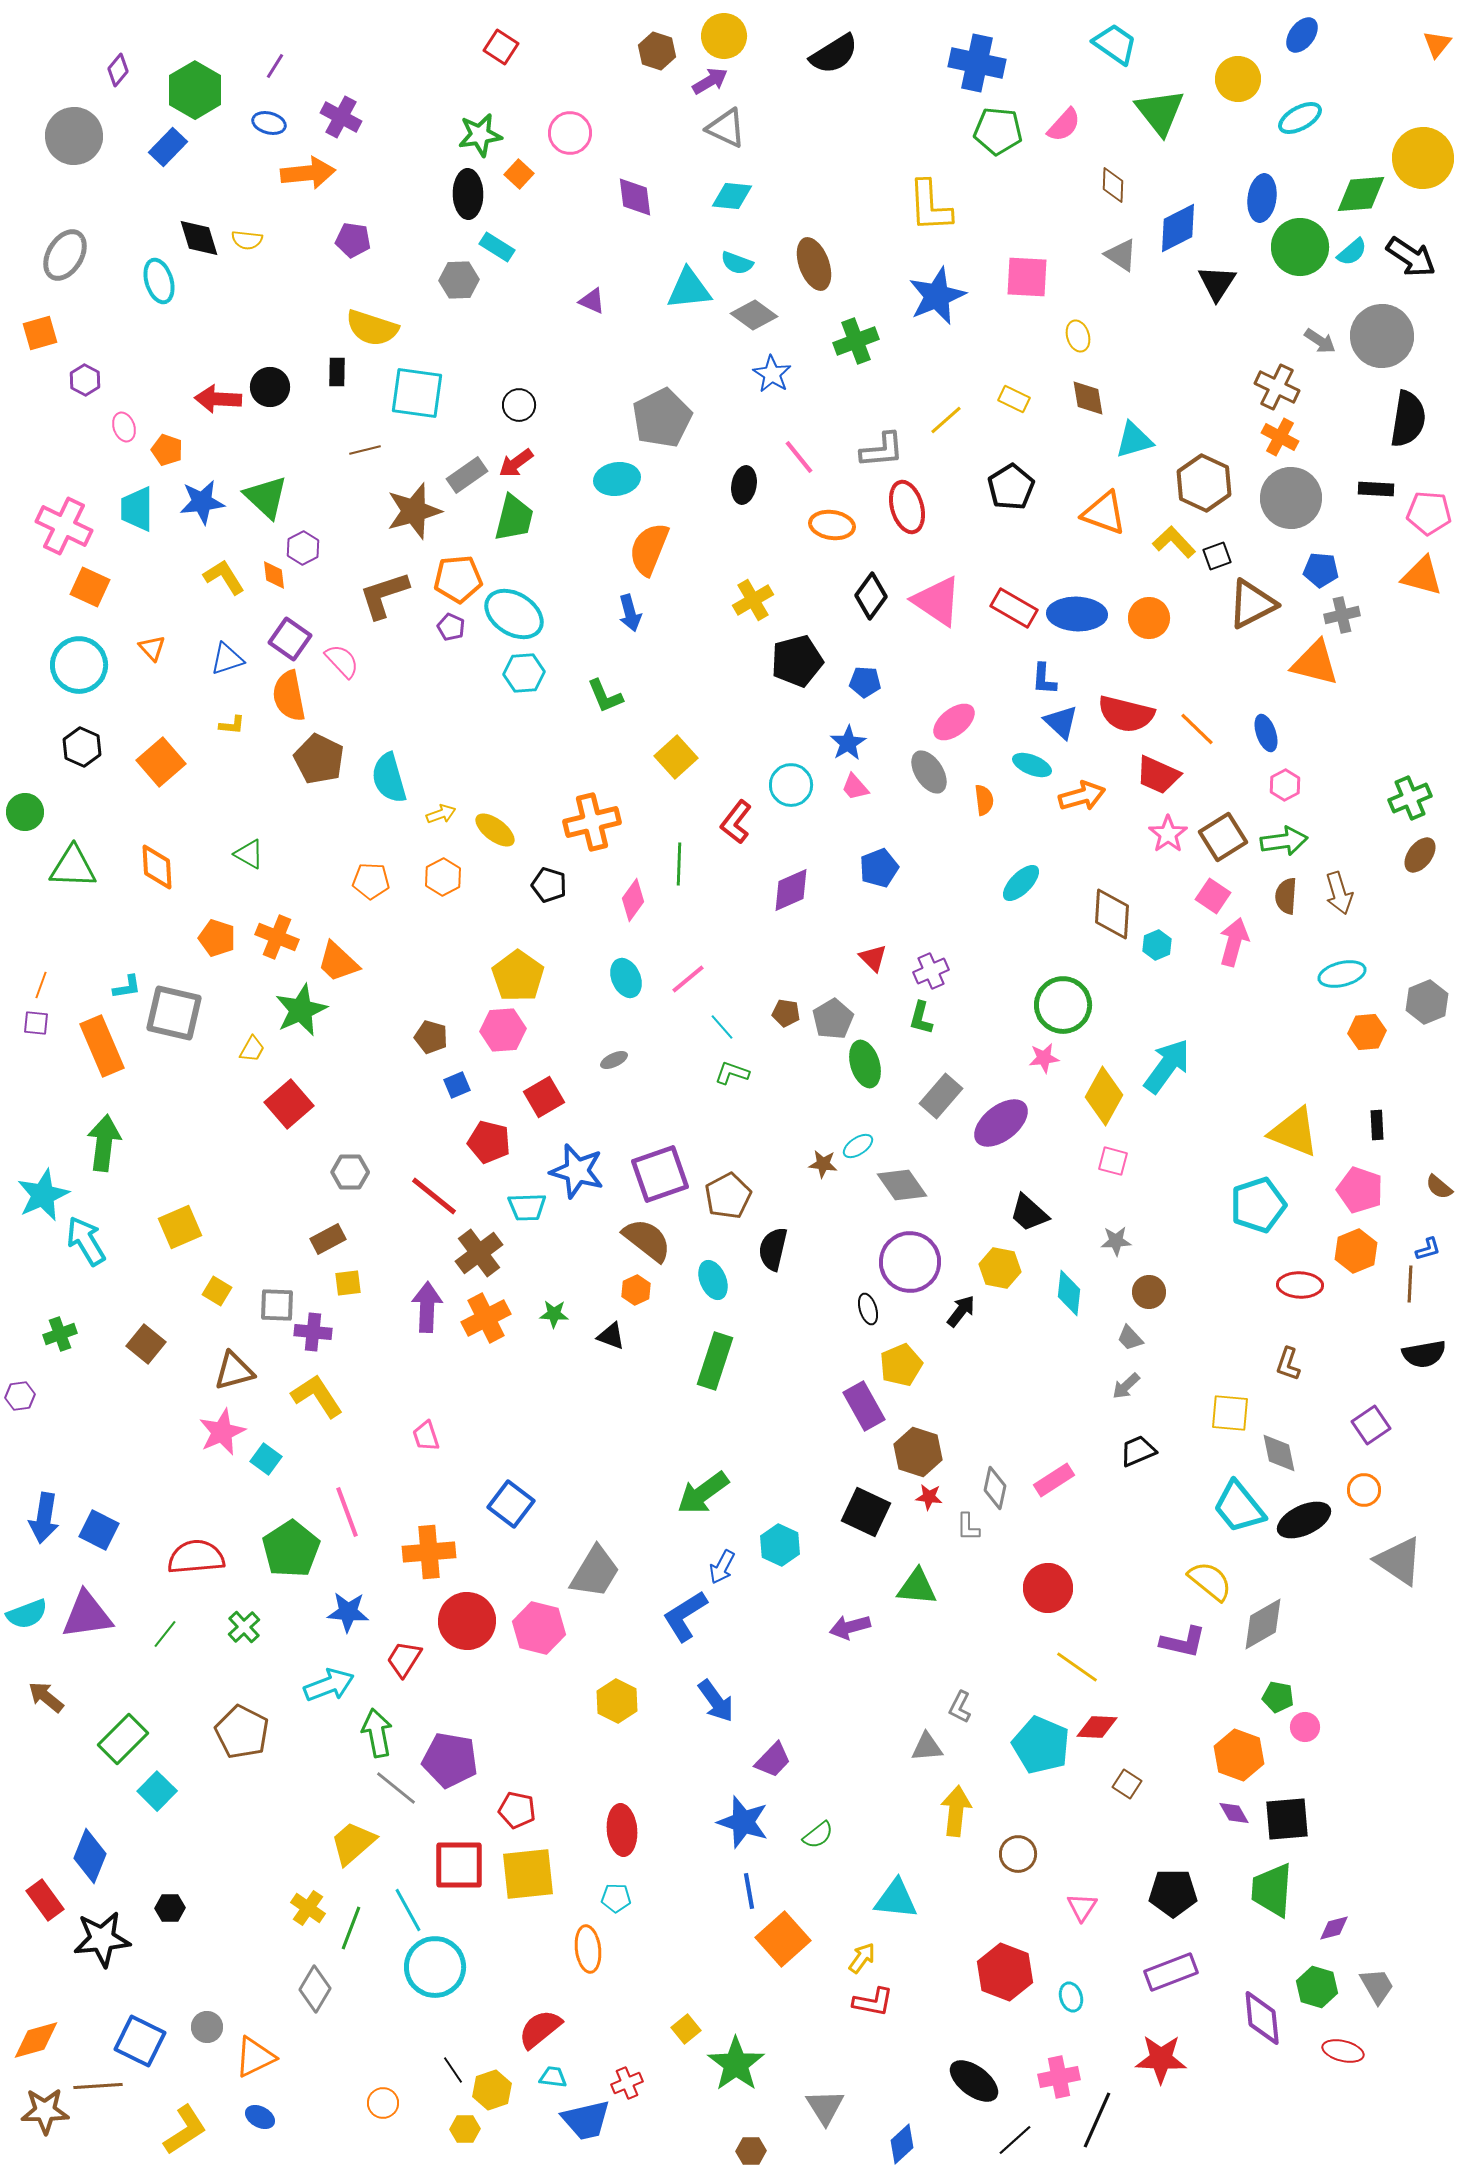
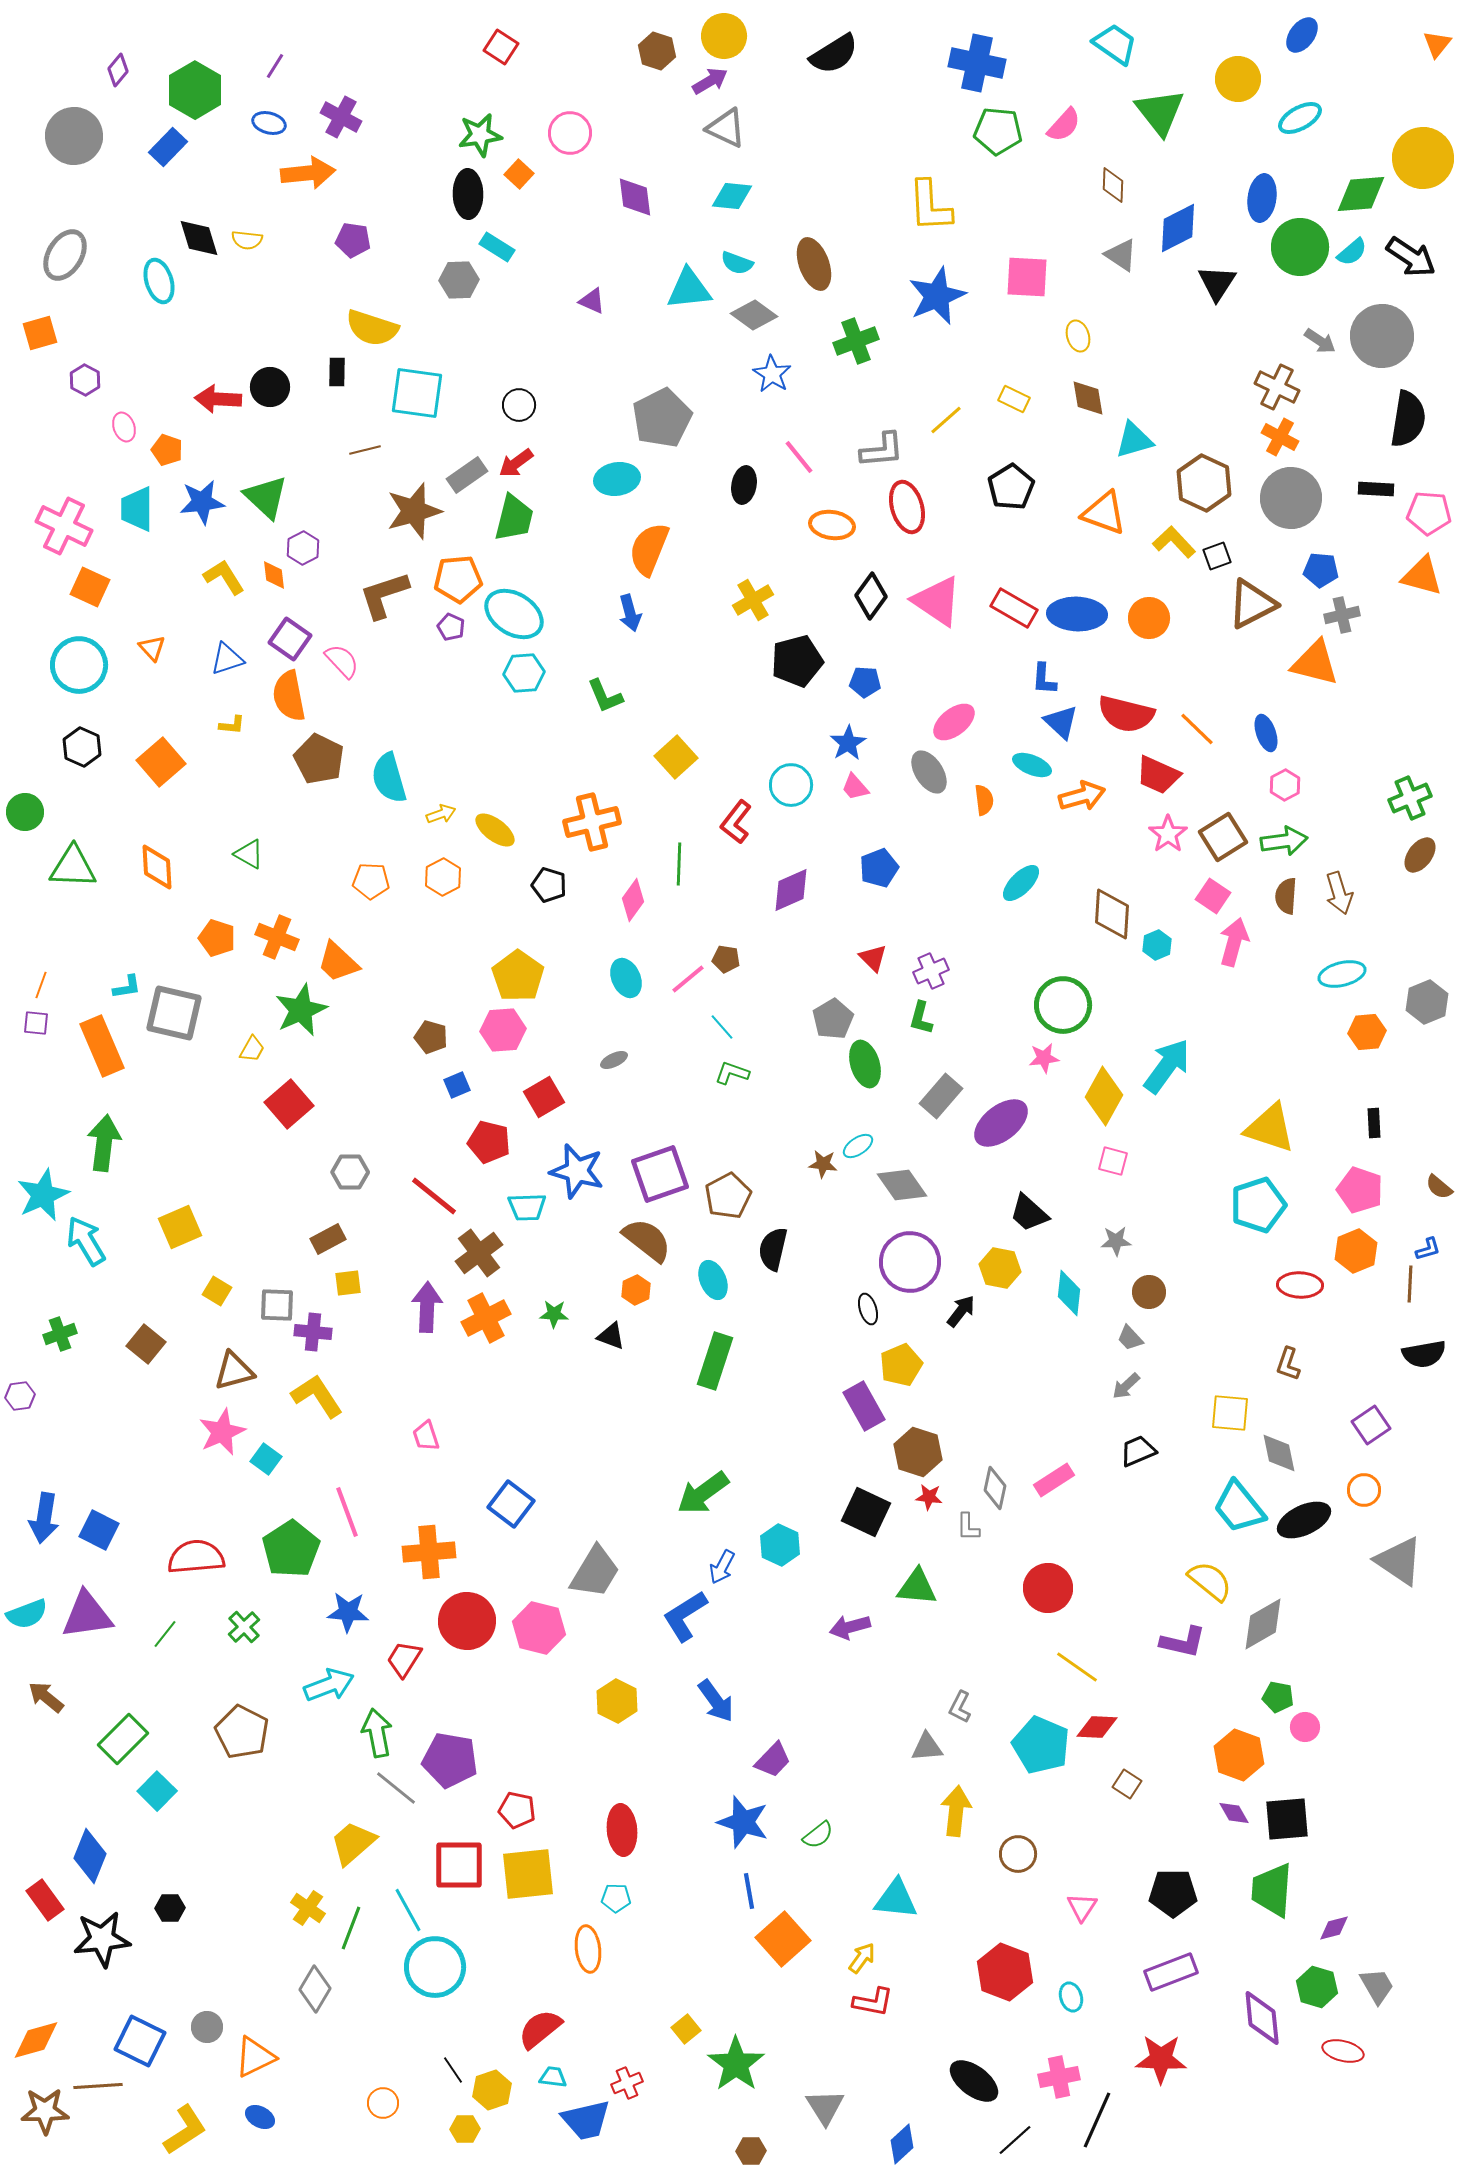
brown pentagon at (786, 1013): moved 60 px left, 54 px up
black rectangle at (1377, 1125): moved 3 px left, 2 px up
yellow triangle at (1294, 1132): moved 24 px left, 4 px up; rotated 4 degrees counterclockwise
